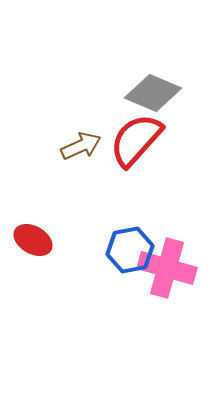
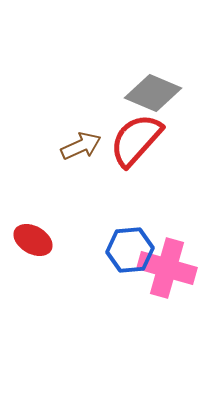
blue hexagon: rotated 6 degrees clockwise
